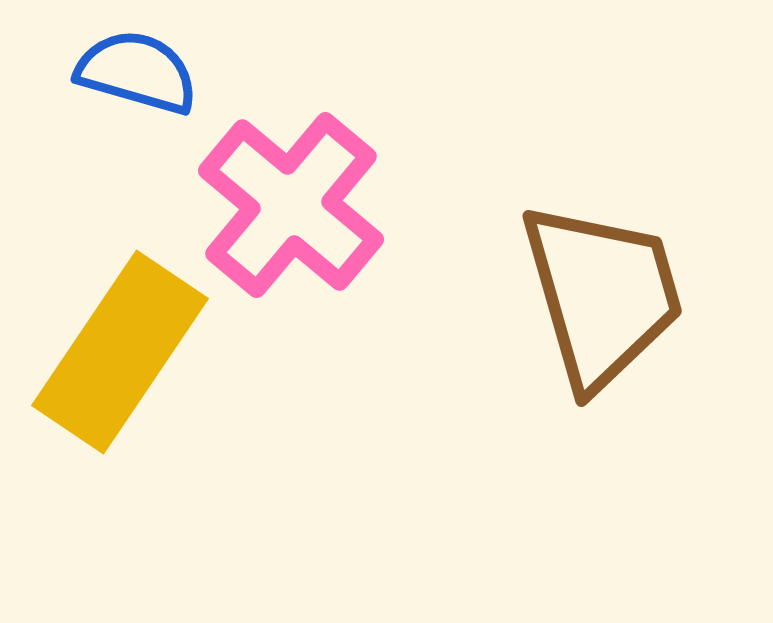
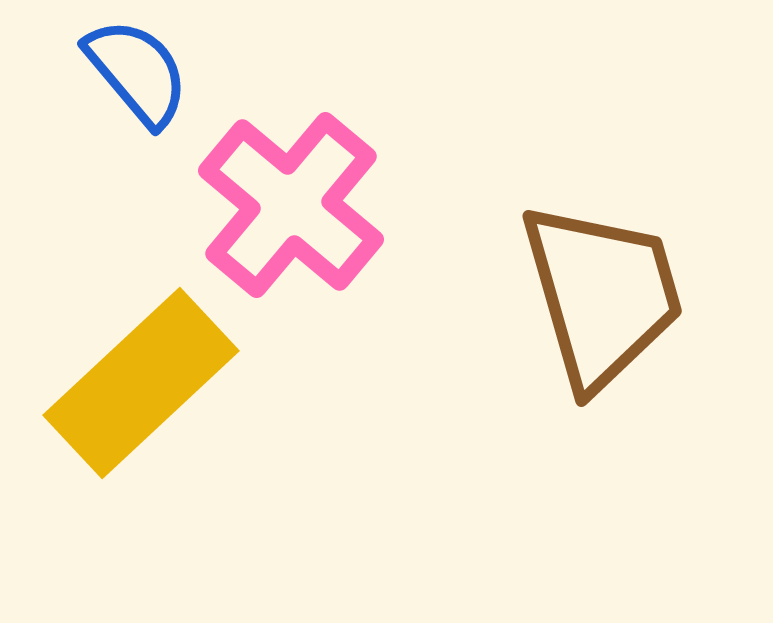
blue semicircle: rotated 34 degrees clockwise
yellow rectangle: moved 21 px right, 31 px down; rotated 13 degrees clockwise
